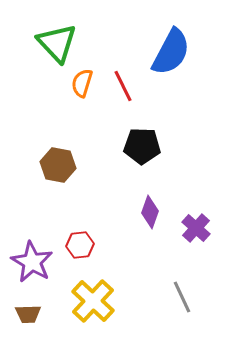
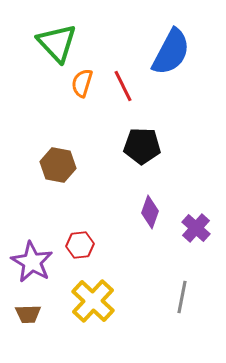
gray line: rotated 36 degrees clockwise
